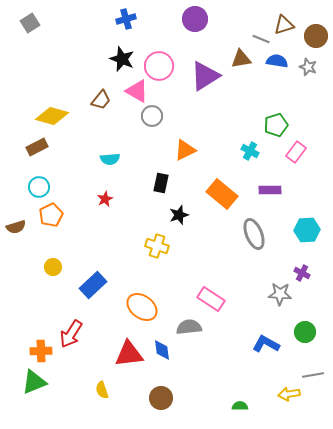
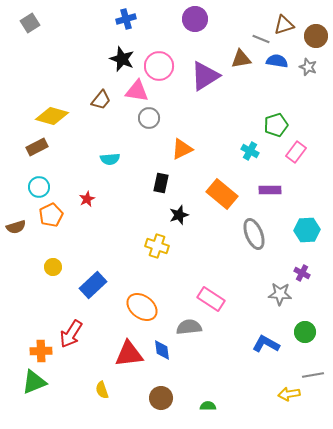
pink triangle at (137, 91): rotated 20 degrees counterclockwise
gray circle at (152, 116): moved 3 px left, 2 px down
orange triangle at (185, 150): moved 3 px left, 1 px up
red star at (105, 199): moved 18 px left
green semicircle at (240, 406): moved 32 px left
